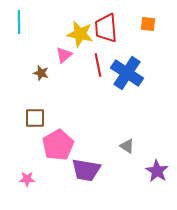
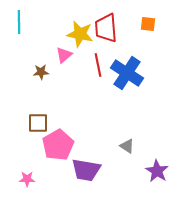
brown star: moved 1 px up; rotated 21 degrees counterclockwise
brown square: moved 3 px right, 5 px down
